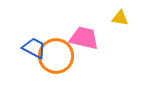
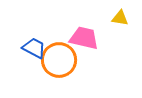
orange circle: moved 3 px right, 4 px down
